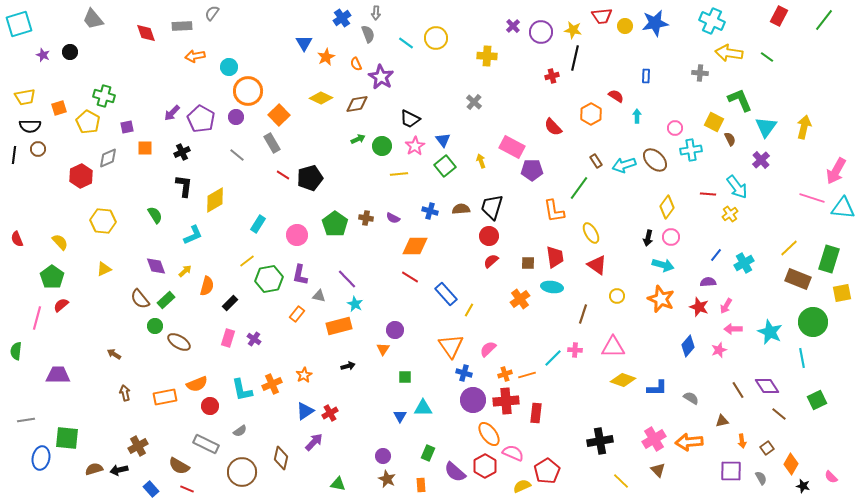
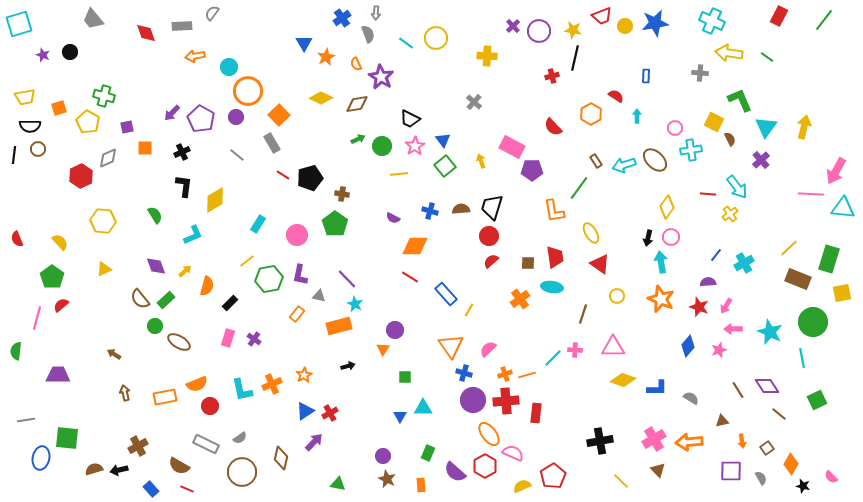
red trapezoid at (602, 16): rotated 15 degrees counterclockwise
purple circle at (541, 32): moved 2 px left, 1 px up
pink line at (812, 198): moved 1 px left, 4 px up; rotated 15 degrees counterclockwise
brown cross at (366, 218): moved 24 px left, 24 px up
red triangle at (597, 265): moved 3 px right, 1 px up
cyan arrow at (663, 265): moved 2 px left, 3 px up; rotated 115 degrees counterclockwise
gray semicircle at (240, 431): moved 7 px down
red pentagon at (547, 471): moved 6 px right, 5 px down
